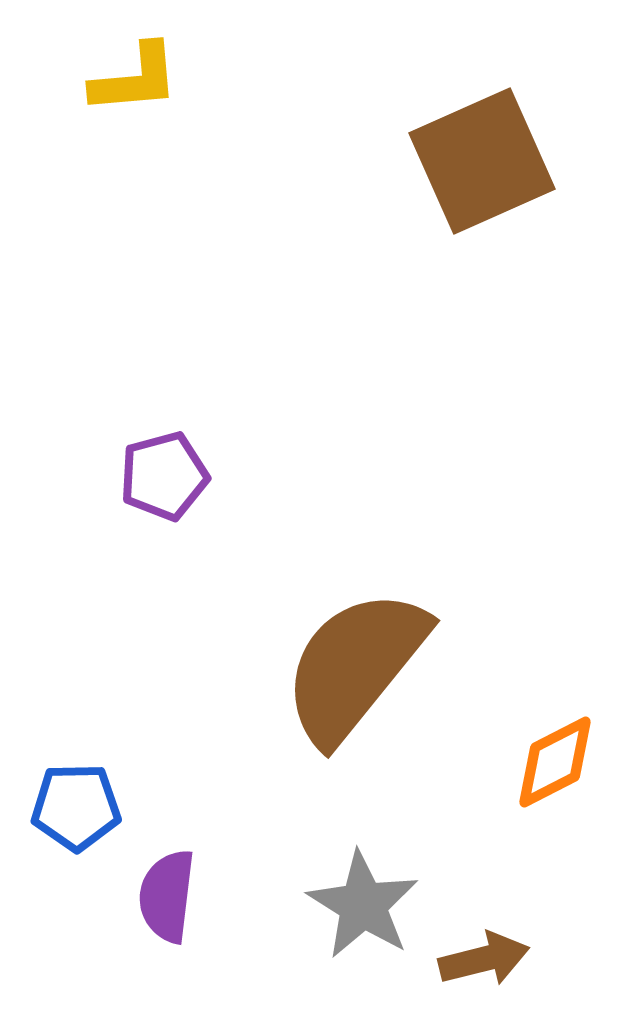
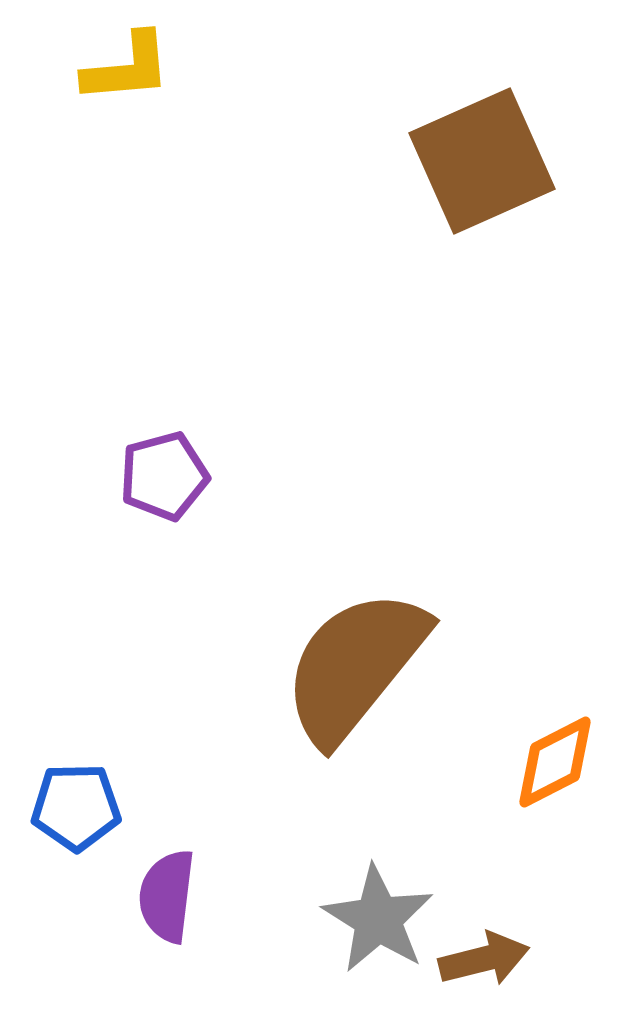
yellow L-shape: moved 8 px left, 11 px up
gray star: moved 15 px right, 14 px down
